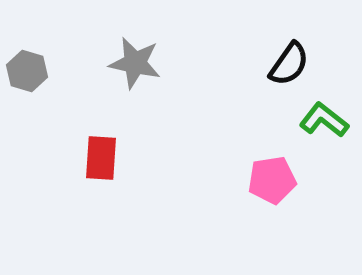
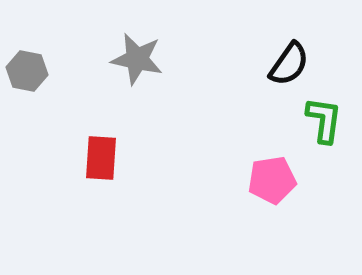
gray star: moved 2 px right, 4 px up
gray hexagon: rotated 6 degrees counterclockwise
green L-shape: rotated 60 degrees clockwise
